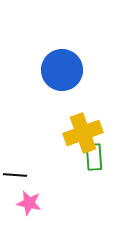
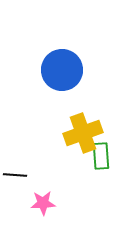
green rectangle: moved 7 px right, 1 px up
pink star: moved 14 px right; rotated 15 degrees counterclockwise
